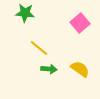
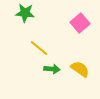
green arrow: moved 3 px right
